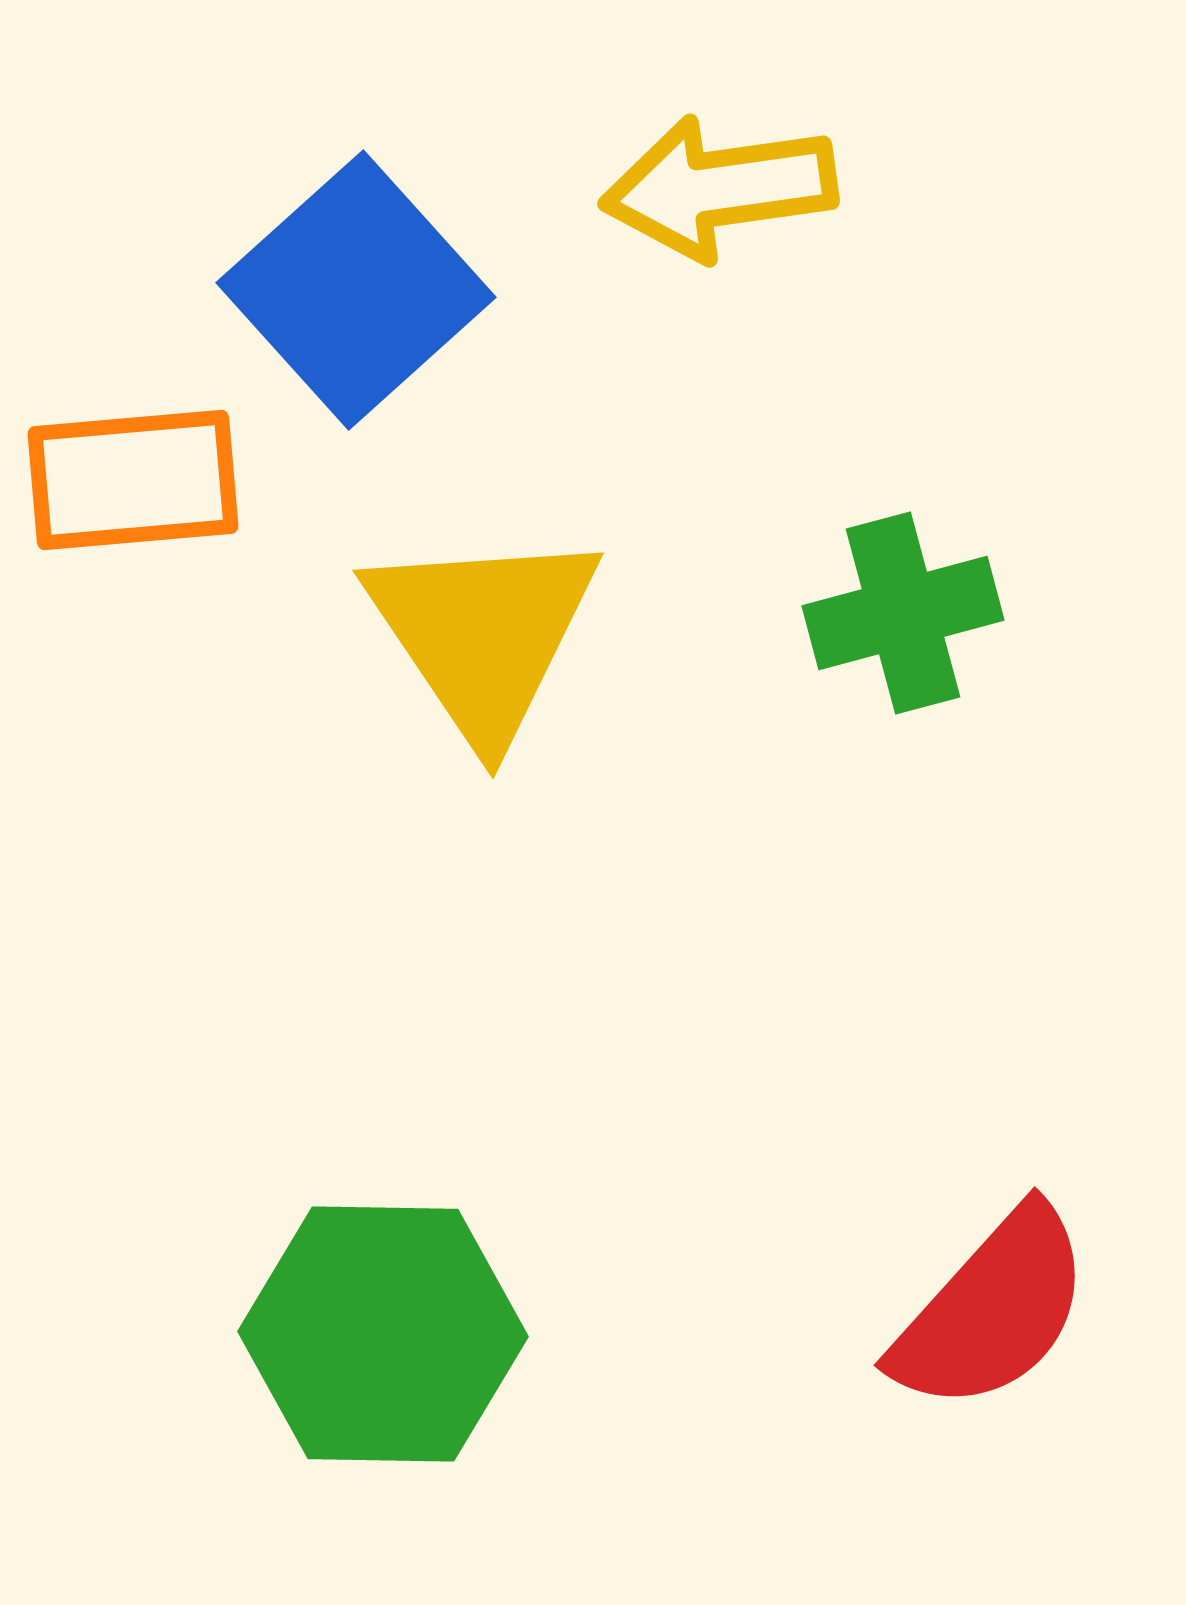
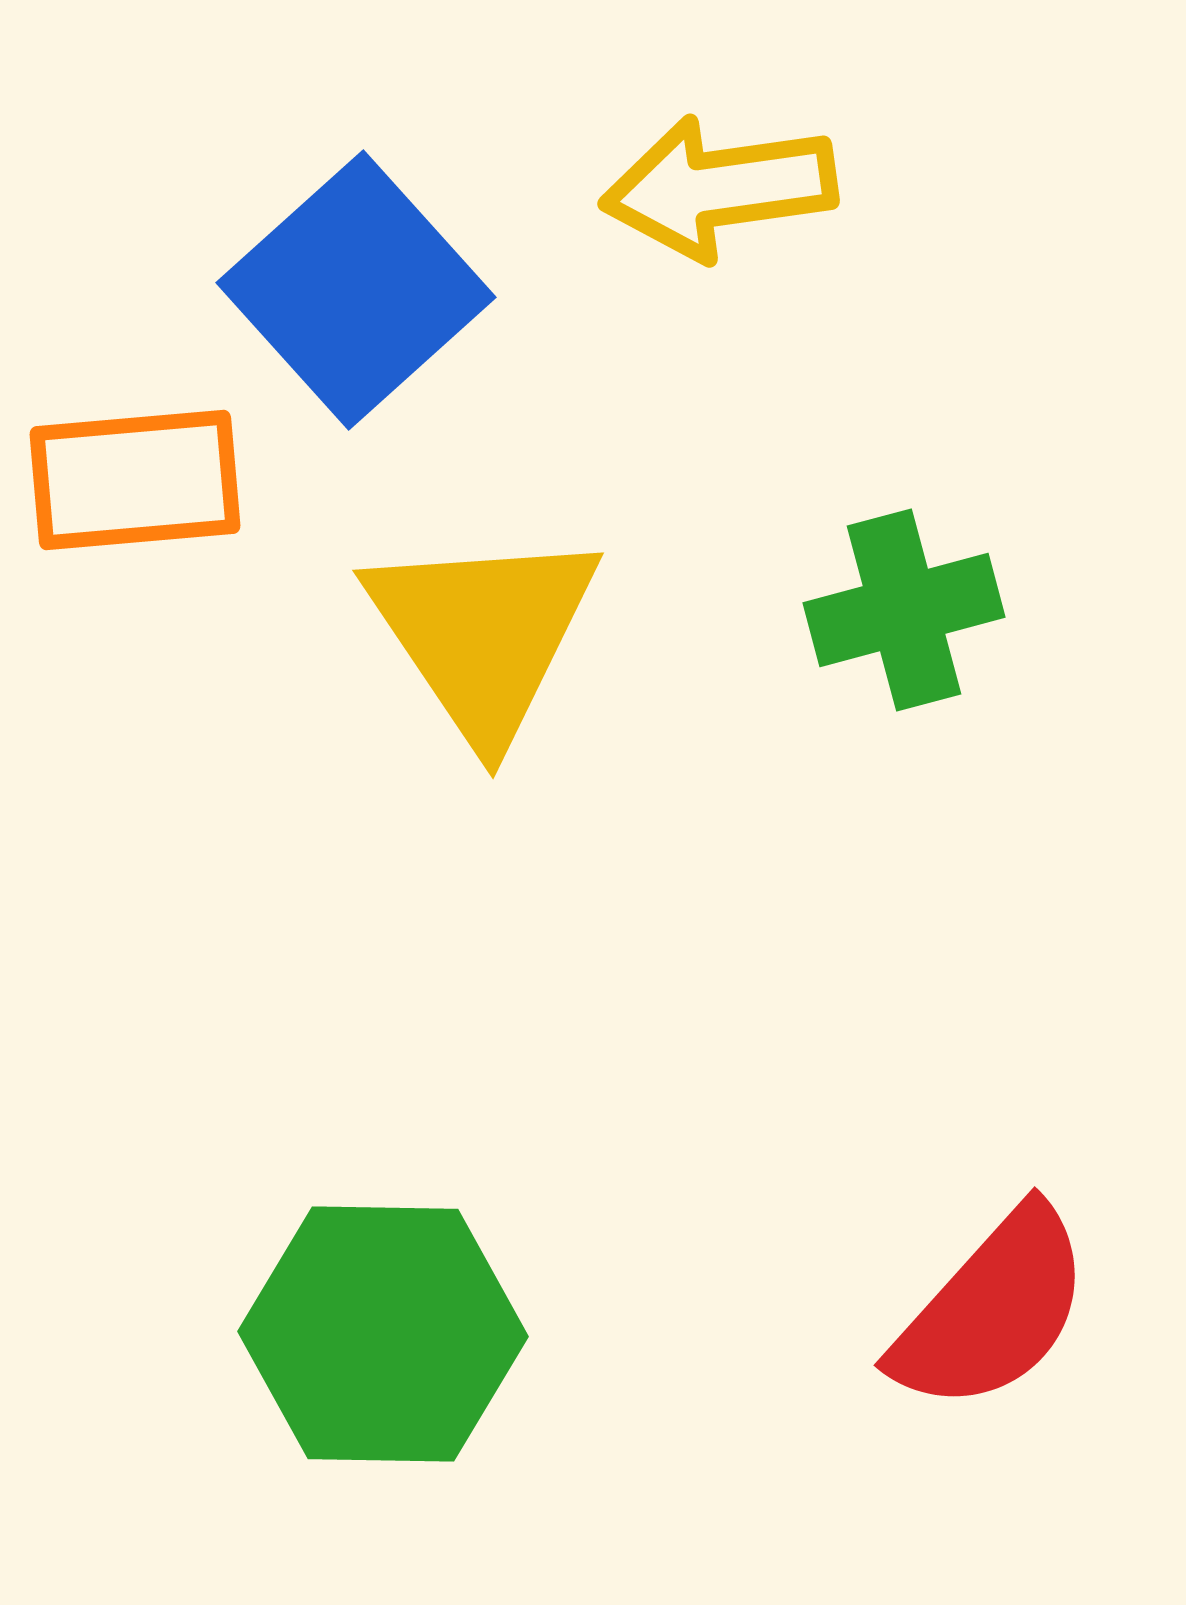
orange rectangle: moved 2 px right
green cross: moved 1 px right, 3 px up
